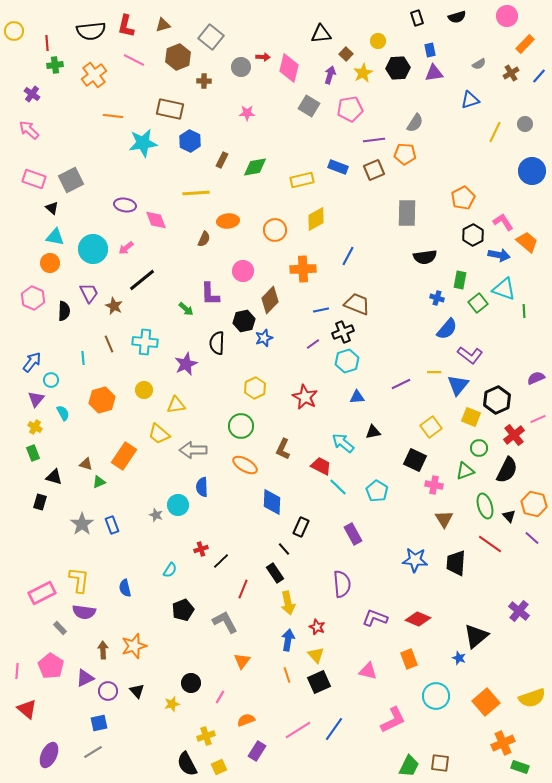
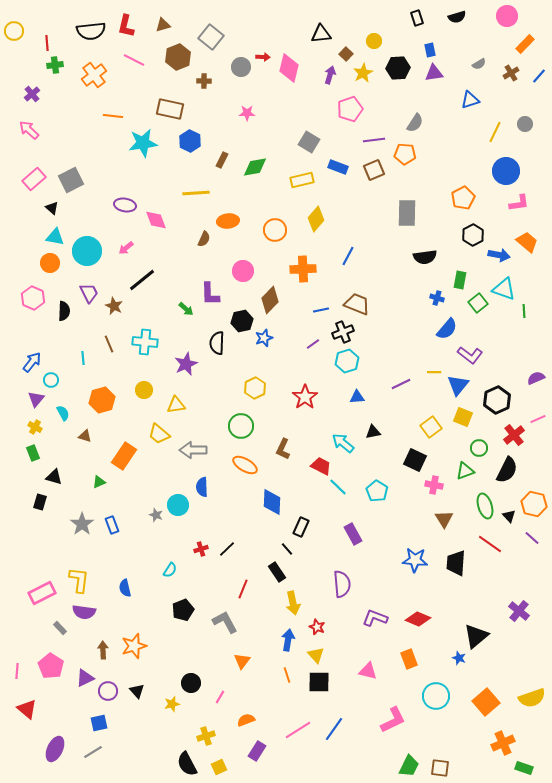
yellow circle at (378, 41): moved 4 px left
purple cross at (32, 94): rotated 14 degrees clockwise
gray square at (309, 106): moved 36 px down
pink pentagon at (350, 109): rotated 10 degrees counterclockwise
blue circle at (532, 171): moved 26 px left
pink rectangle at (34, 179): rotated 60 degrees counterclockwise
yellow diamond at (316, 219): rotated 20 degrees counterclockwise
pink L-shape at (503, 222): moved 16 px right, 19 px up; rotated 115 degrees clockwise
cyan circle at (93, 249): moved 6 px left, 2 px down
black hexagon at (244, 321): moved 2 px left
red star at (305, 397): rotated 10 degrees clockwise
yellow square at (471, 417): moved 8 px left
brown triangle at (86, 464): moved 1 px left, 28 px up
black line at (284, 549): moved 3 px right
black line at (221, 561): moved 6 px right, 12 px up
black rectangle at (275, 573): moved 2 px right, 1 px up
yellow arrow at (288, 603): moved 5 px right
black square at (319, 682): rotated 25 degrees clockwise
purple ellipse at (49, 755): moved 6 px right, 6 px up
brown square at (440, 763): moved 5 px down
green rectangle at (520, 767): moved 4 px right, 1 px down
